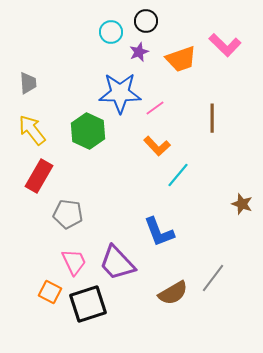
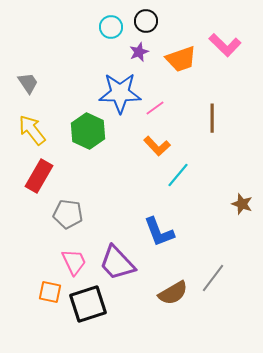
cyan circle: moved 5 px up
gray trapezoid: rotated 30 degrees counterclockwise
orange square: rotated 15 degrees counterclockwise
